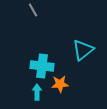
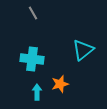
gray line: moved 3 px down
cyan cross: moved 10 px left, 7 px up
orange star: rotated 12 degrees counterclockwise
